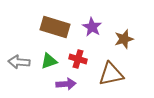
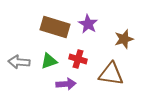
purple star: moved 4 px left, 3 px up
brown triangle: rotated 20 degrees clockwise
